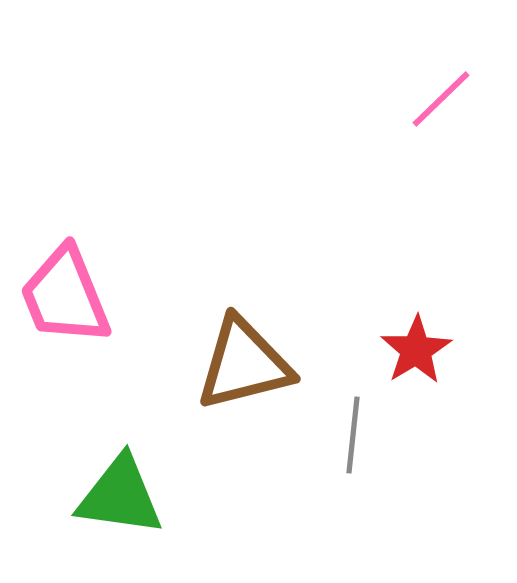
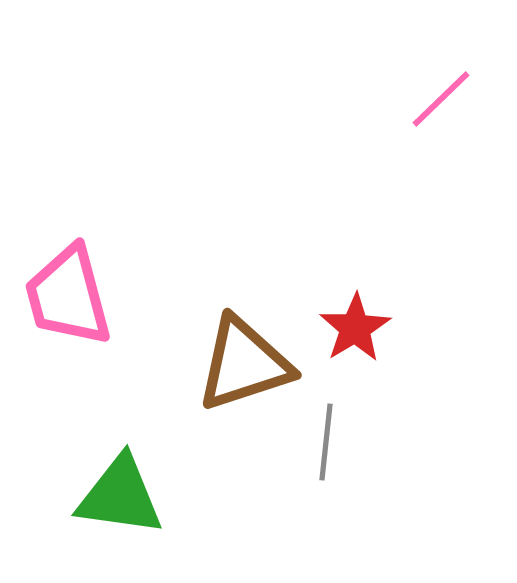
pink trapezoid: moved 3 px right; rotated 7 degrees clockwise
red star: moved 61 px left, 22 px up
brown triangle: rotated 4 degrees counterclockwise
gray line: moved 27 px left, 7 px down
